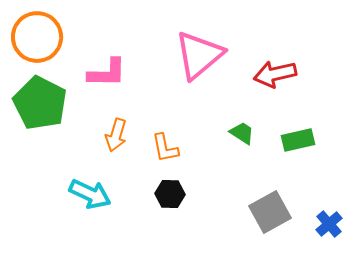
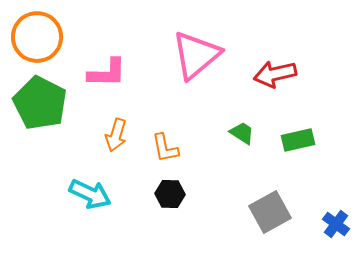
pink triangle: moved 3 px left
blue cross: moved 7 px right; rotated 12 degrees counterclockwise
